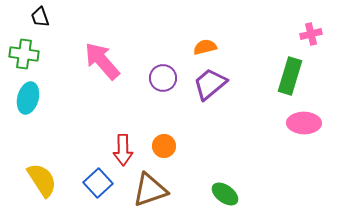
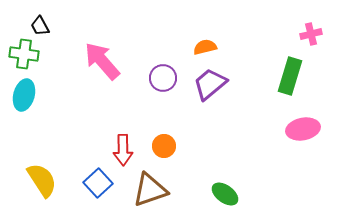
black trapezoid: moved 9 px down; rotated 10 degrees counterclockwise
cyan ellipse: moved 4 px left, 3 px up
pink ellipse: moved 1 px left, 6 px down; rotated 12 degrees counterclockwise
